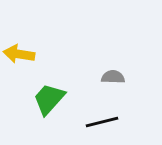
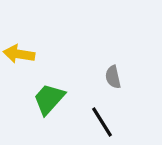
gray semicircle: rotated 105 degrees counterclockwise
black line: rotated 72 degrees clockwise
